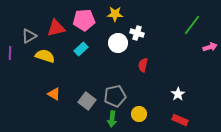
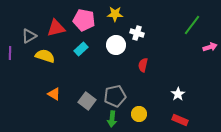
pink pentagon: rotated 15 degrees clockwise
white circle: moved 2 px left, 2 px down
